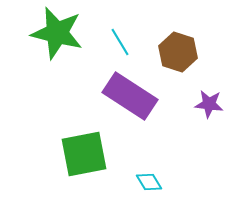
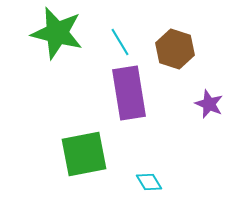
brown hexagon: moved 3 px left, 3 px up
purple rectangle: moved 1 px left, 3 px up; rotated 48 degrees clockwise
purple star: rotated 16 degrees clockwise
